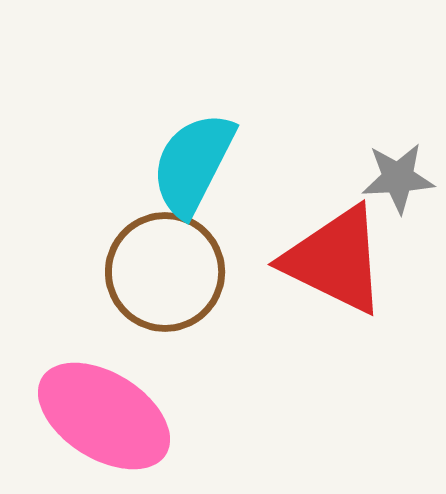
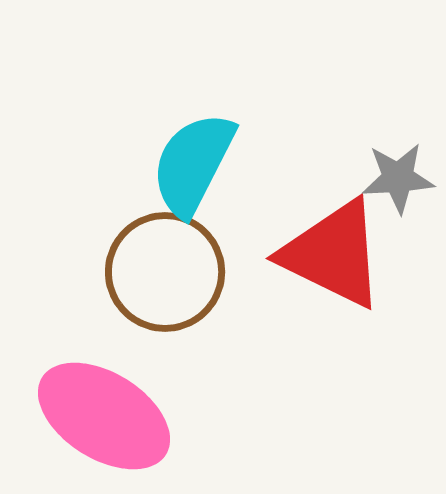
red triangle: moved 2 px left, 6 px up
